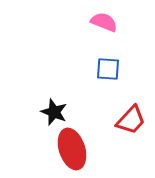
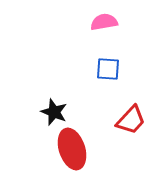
pink semicircle: rotated 32 degrees counterclockwise
